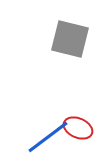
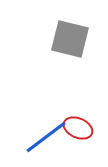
blue line: moved 2 px left
